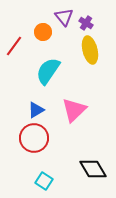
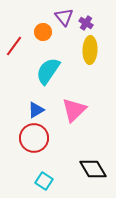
yellow ellipse: rotated 16 degrees clockwise
